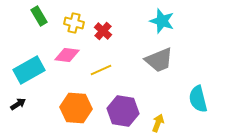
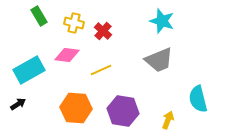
yellow arrow: moved 10 px right, 3 px up
